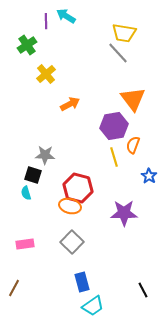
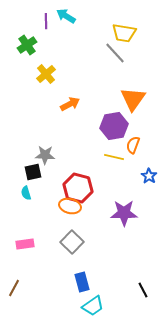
gray line: moved 3 px left
orange triangle: rotated 12 degrees clockwise
yellow line: rotated 60 degrees counterclockwise
black square: moved 3 px up; rotated 30 degrees counterclockwise
